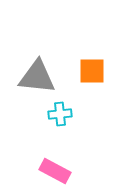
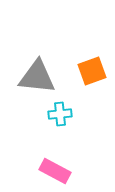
orange square: rotated 20 degrees counterclockwise
